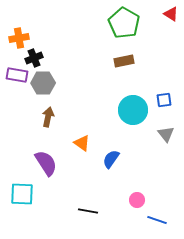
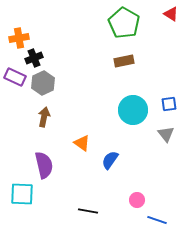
purple rectangle: moved 2 px left, 2 px down; rotated 15 degrees clockwise
gray hexagon: rotated 25 degrees counterclockwise
blue square: moved 5 px right, 4 px down
brown arrow: moved 4 px left
blue semicircle: moved 1 px left, 1 px down
purple semicircle: moved 2 px left, 2 px down; rotated 20 degrees clockwise
